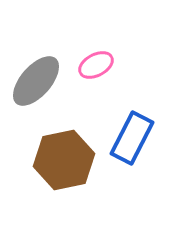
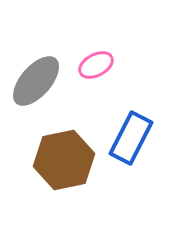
blue rectangle: moved 1 px left
